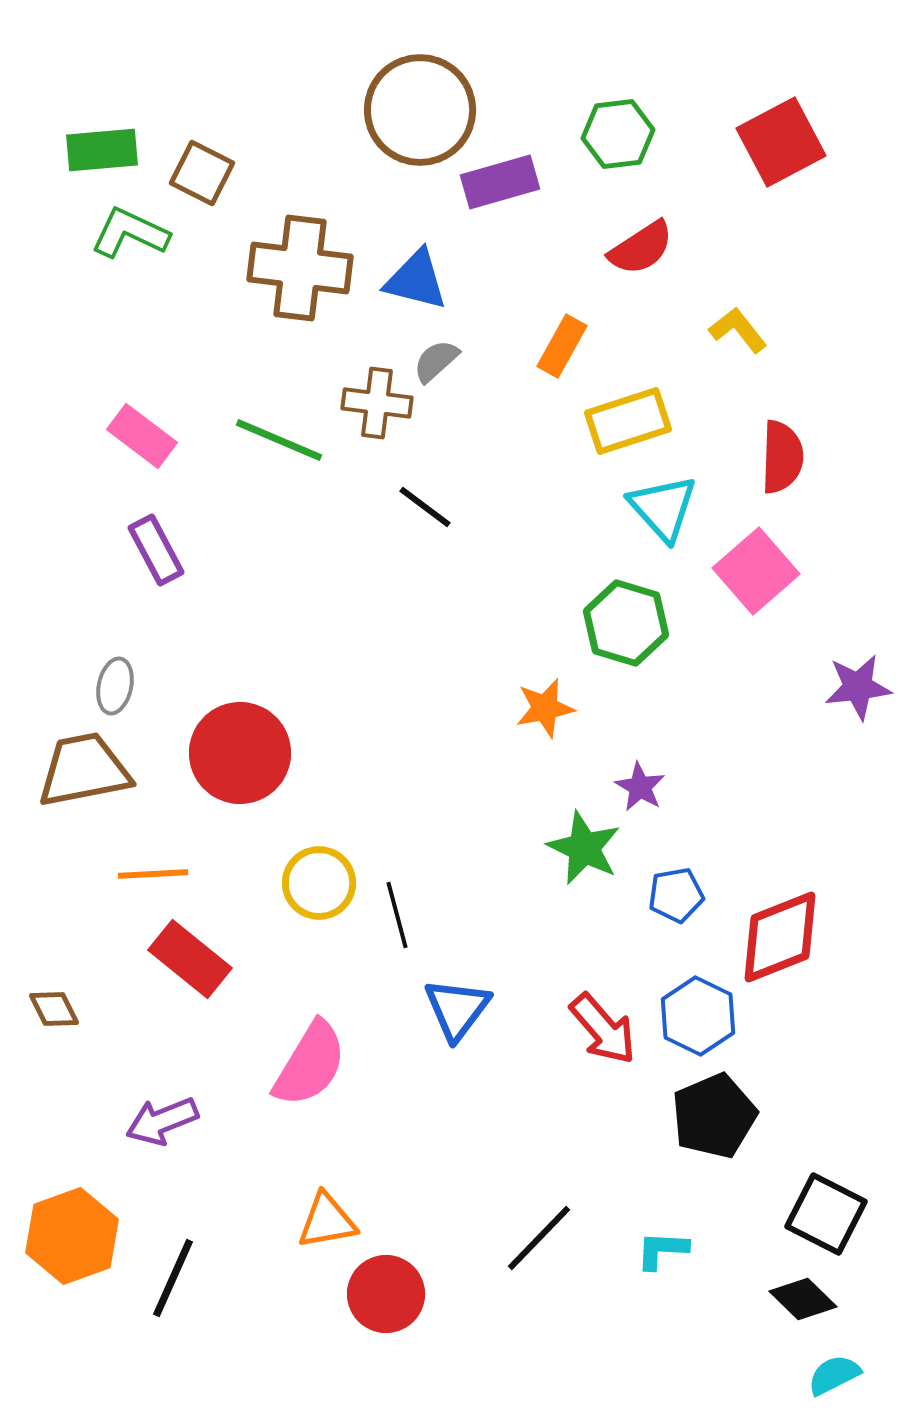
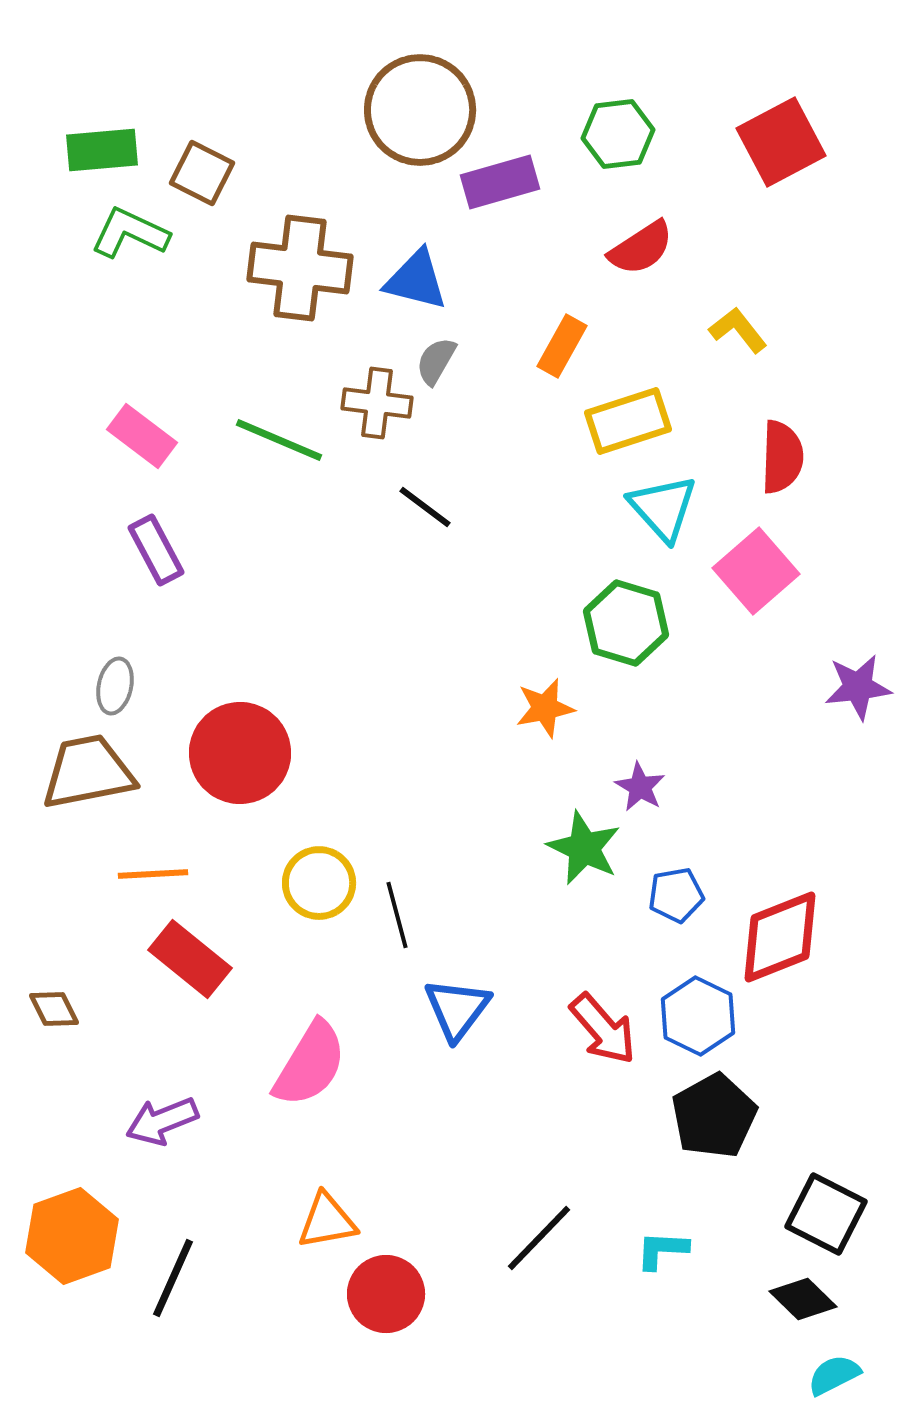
gray semicircle at (436, 361): rotated 18 degrees counterclockwise
brown trapezoid at (84, 770): moved 4 px right, 2 px down
black pentagon at (714, 1116): rotated 6 degrees counterclockwise
